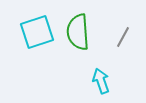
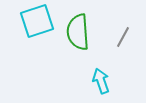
cyan square: moved 11 px up
